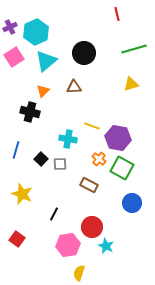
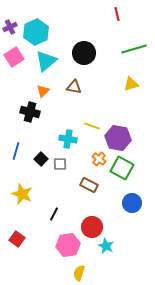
brown triangle: rotated 14 degrees clockwise
blue line: moved 1 px down
